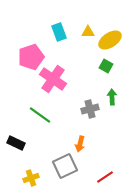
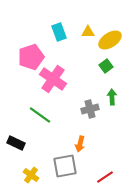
green square: rotated 24 degrees clockwise
gray square: rotated 15 degrees clockwise
yellow cross: moved 3 px up; rotated 35 degrees counterclockwise
